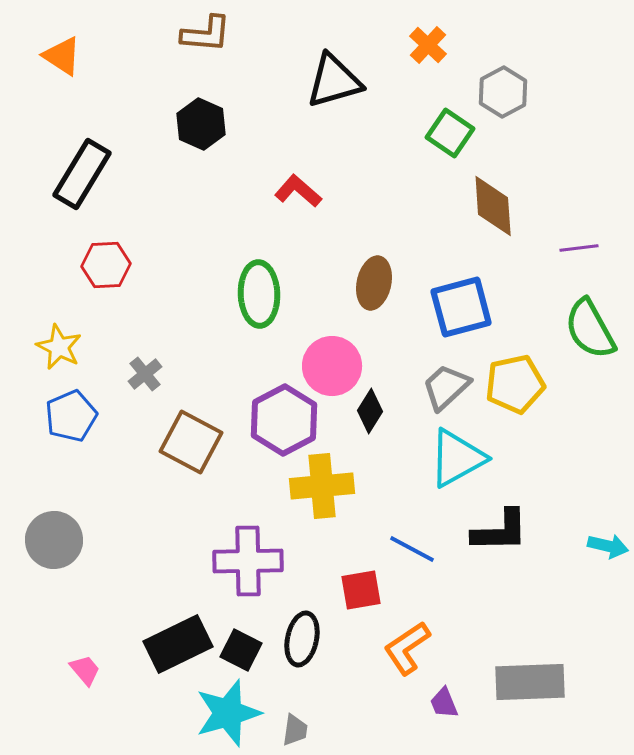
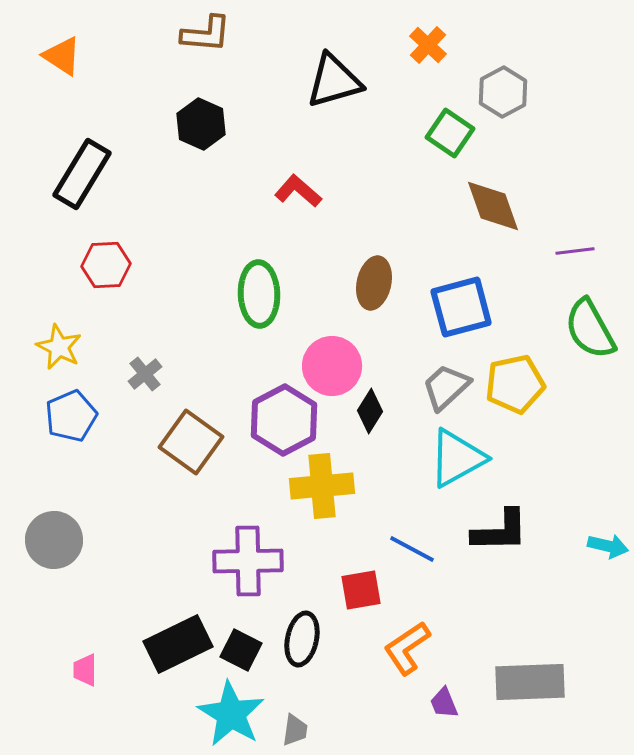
brown diamond at (493, 206): rotated 16 degrees counterclockwise
purple line at (579, 248): moved 4 px left, 3 px down
brown square at (191, 442): rotated 8 degrees clockwise
pink trapezoid at (85, 670): rotated 140 degrees counterclockwise
cyan star at (228, 713): moved 3 px right, 1 px down; rotated 24 degrees counterclockwise
